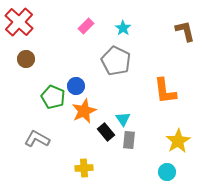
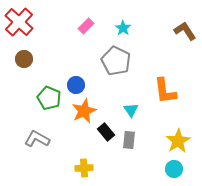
brown L-shape: rotated 20 degrees counterclockwise
brown circle: moved 2 px left
blue circle: moved 1 px up
green pentagon: moved 4 px left, 1 px down
cyan triangle: moved 8 px right, 9 px up
cyan circle: moved 7 px right, 3 px up
